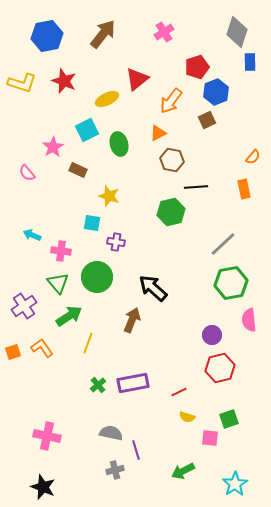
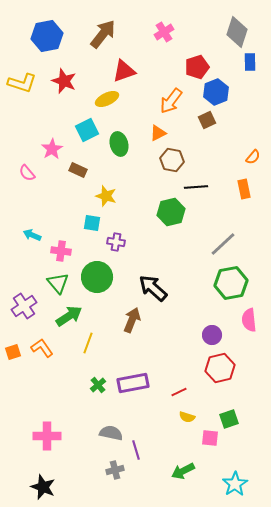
red triangle at (137, 79): moved 13 px left, 8 px up; rotated 20 degrees clockwise
pink star at (53, 147): moved 1 px left, 2 px down
yellow star at (109, 196): moved 3 px left
pink cross at (47, 436): rotated 12 degrees counterclockwise
